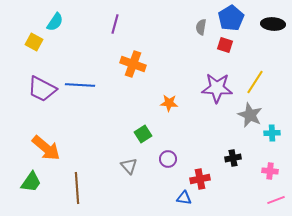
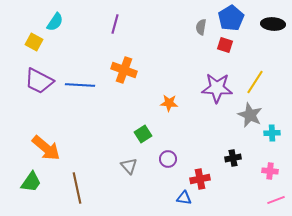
orange cross: moved 9 px left, 6 px down
purple trapezoid: moved 3 px left, 8 px up
brown line: rotated 8 degrees counterclockwise
